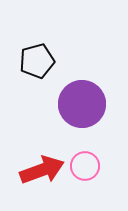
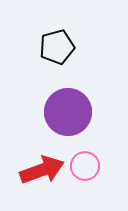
black pentagon: moved 20 px right, 14 px up
purple circle: moved 14 px left, 8 px down
